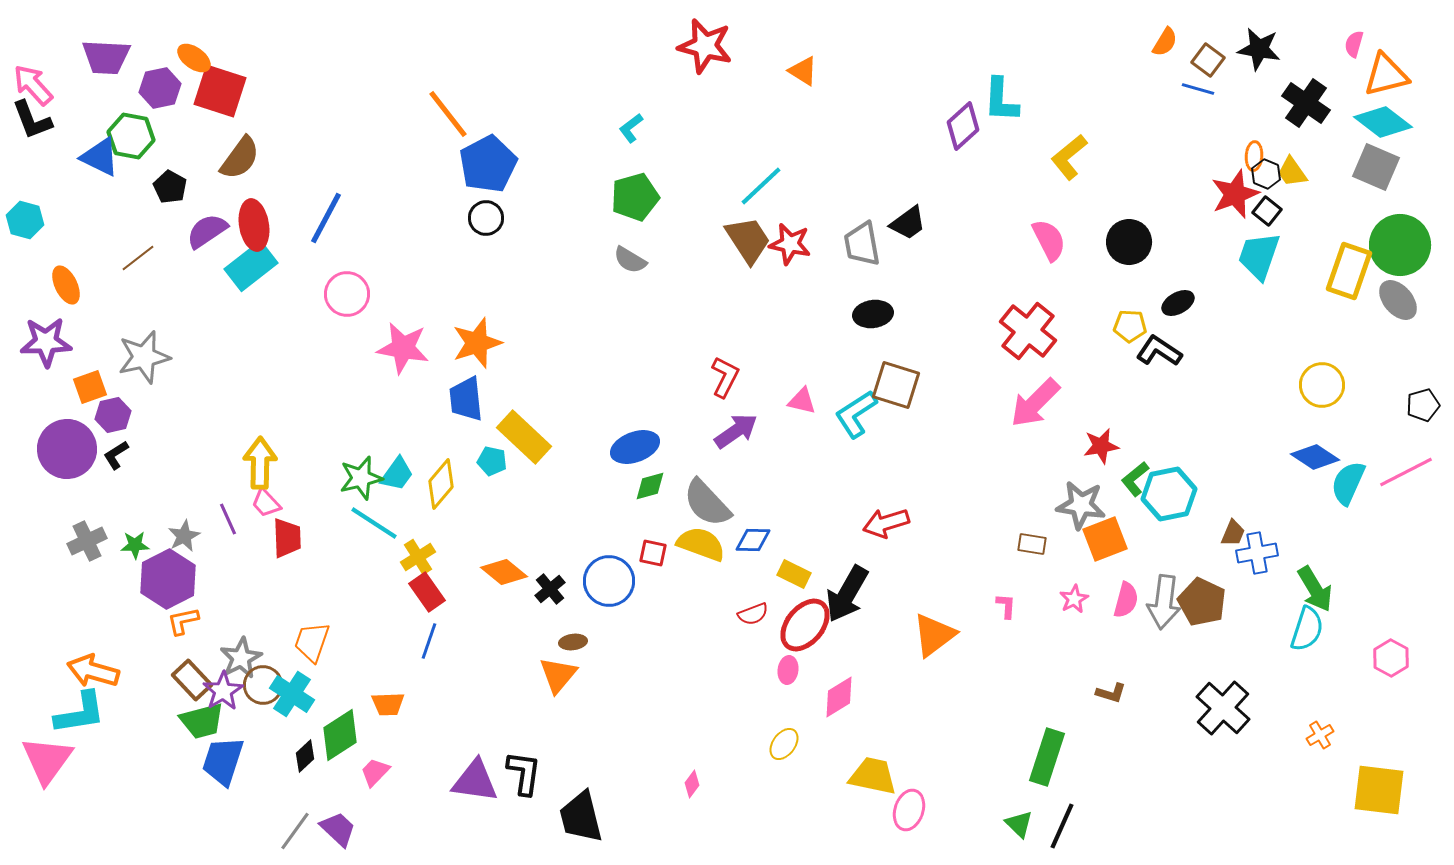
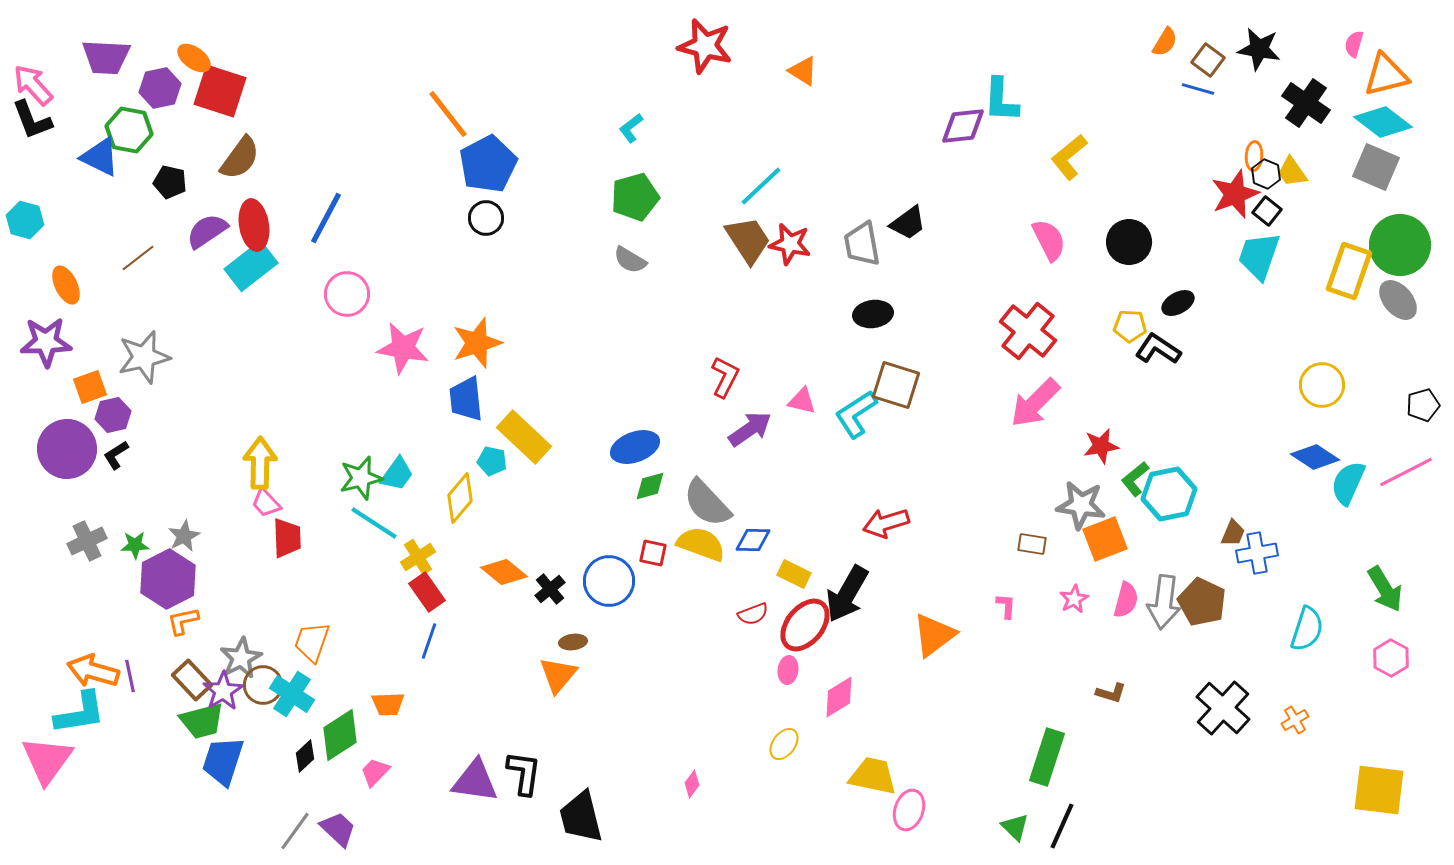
purple diamond at (963, 126): rotated 36 degrees clockwise
green hexagon at (131, 136): moved 2 px left, 6 px up
black pentagon at (170, 187): moved 5 px up; rotated 16 degrees counterclockwise
black L-shape at (1159, 351): moved 1 px left, 2 px up
purple arrow at (736, 431): moved 14 px right, 2 px up
yellow diamond at (441, 484): moved 19 px right, 14 px down
purple line at (228, 519): moved 98 px left, 157 px down; rotated 12 degrees clockwise
green arrow at (1315, 589): moved 70 px right
orange cross at (1320, 735): moved 25 px left, 15 px up
green triangle at (1019, 824): moved 4 px left, 3 px down
